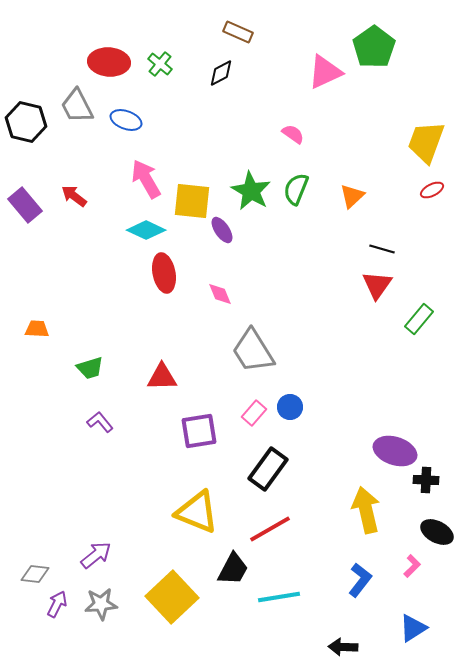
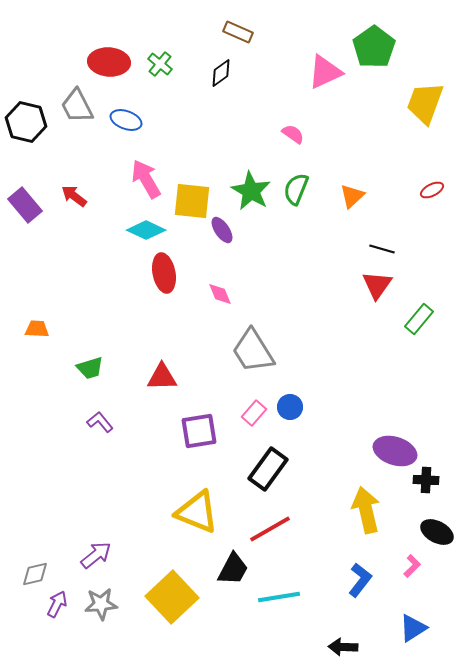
black diamond at (221, 73): rotated 8 degrees counterclockwise
yellow trapezoid at (426, 142): moved 1 px left, 39 px up
gray diamond at (35, 574): rotated 20 degrees counterclockwise
